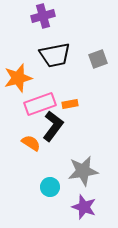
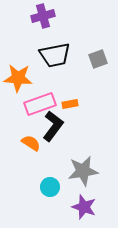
orange star: rotated 20 degrees clockwise
